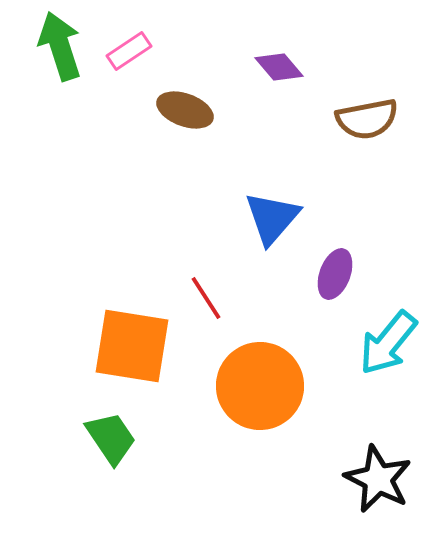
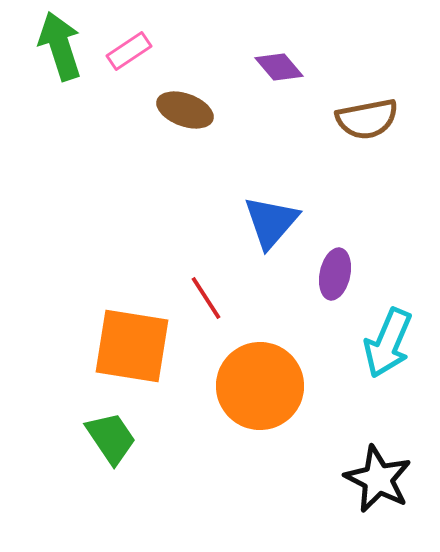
blue triangle: moved 1 px left, 4 px down
purple ellipse: rotated 9 degrees counterclockwise
cyan arrow: rotated 16 degrees counterclockwise
